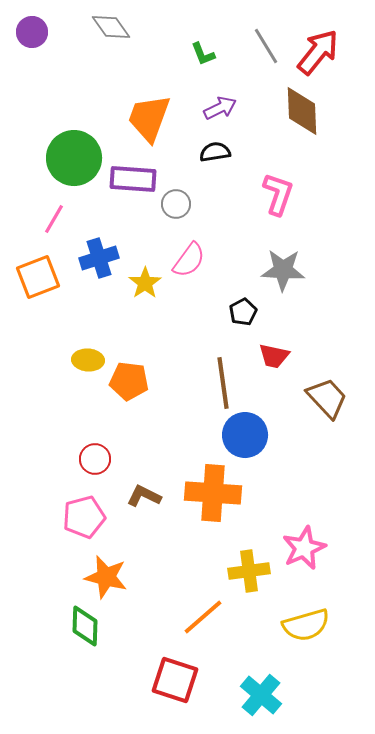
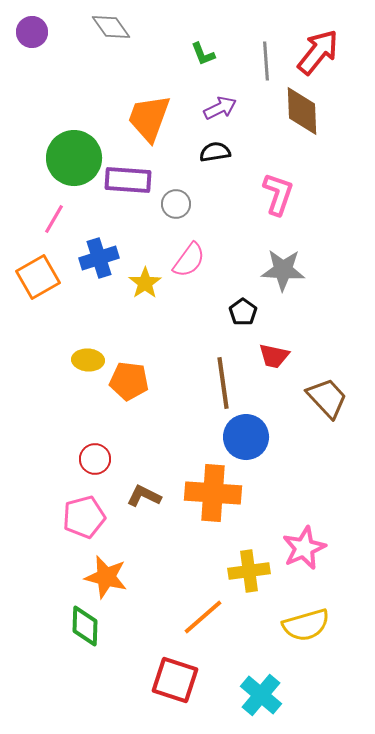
gray line: moved 15 px down; rotated 27 degrees clockwise
purple rectangle: moved 5 px left, 1 px down
orange square: rotated 9 degrees counterclockwise
black pentagon: rotated 8 degrees counterclockwise
blue circle: moved 1 px right, 2 px down
